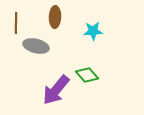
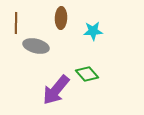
brown ellipse: moved 6 px right, 1 px down
green diamond: moved 1 px up
